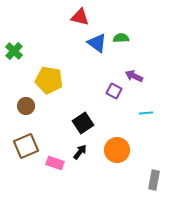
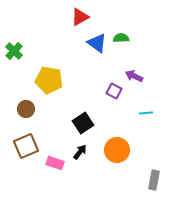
red triangle: rotated 42 degrees counterclockwise
brown circle: moved 3 px down
